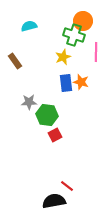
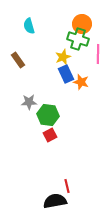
orange circle: moved 1 px left, 3 px down
cyan semicircle: rotated 91 degrees counterclockwise
green cross: moved 4 px right, 4 px down
pink line: moved 2 px right, 2 px down
brown rectangle: moved 3 px right, 1 px up
blue rectangle: moved 9 px up; rotated 18 degrees counterclockwise
green hexagon: moved 1 px right
red square: moved 5 px left
red line: rotated 40 degrees clockwise
black semicircle: moved 1 px right
